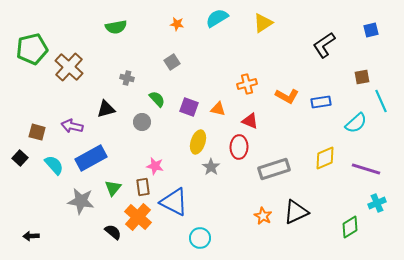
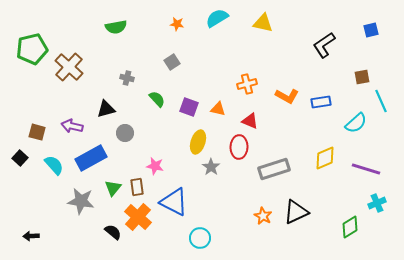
yellow triangle at (263, 23): rotated 45 degrees clockwise
gray circle at (142, 122): moved 17 px left, 11 px down
brown rectangle at (143, 187): moved 6 px left
